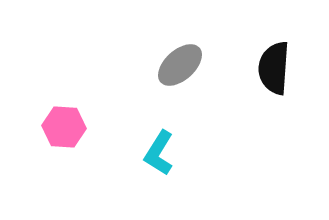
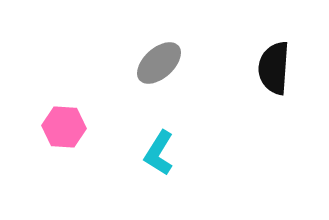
gray ellipse: moved 21 px left, 2 px up
